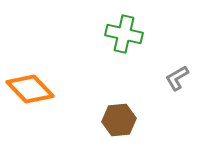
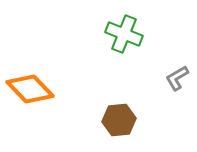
green cross: rotated 9 degrees clockwise
